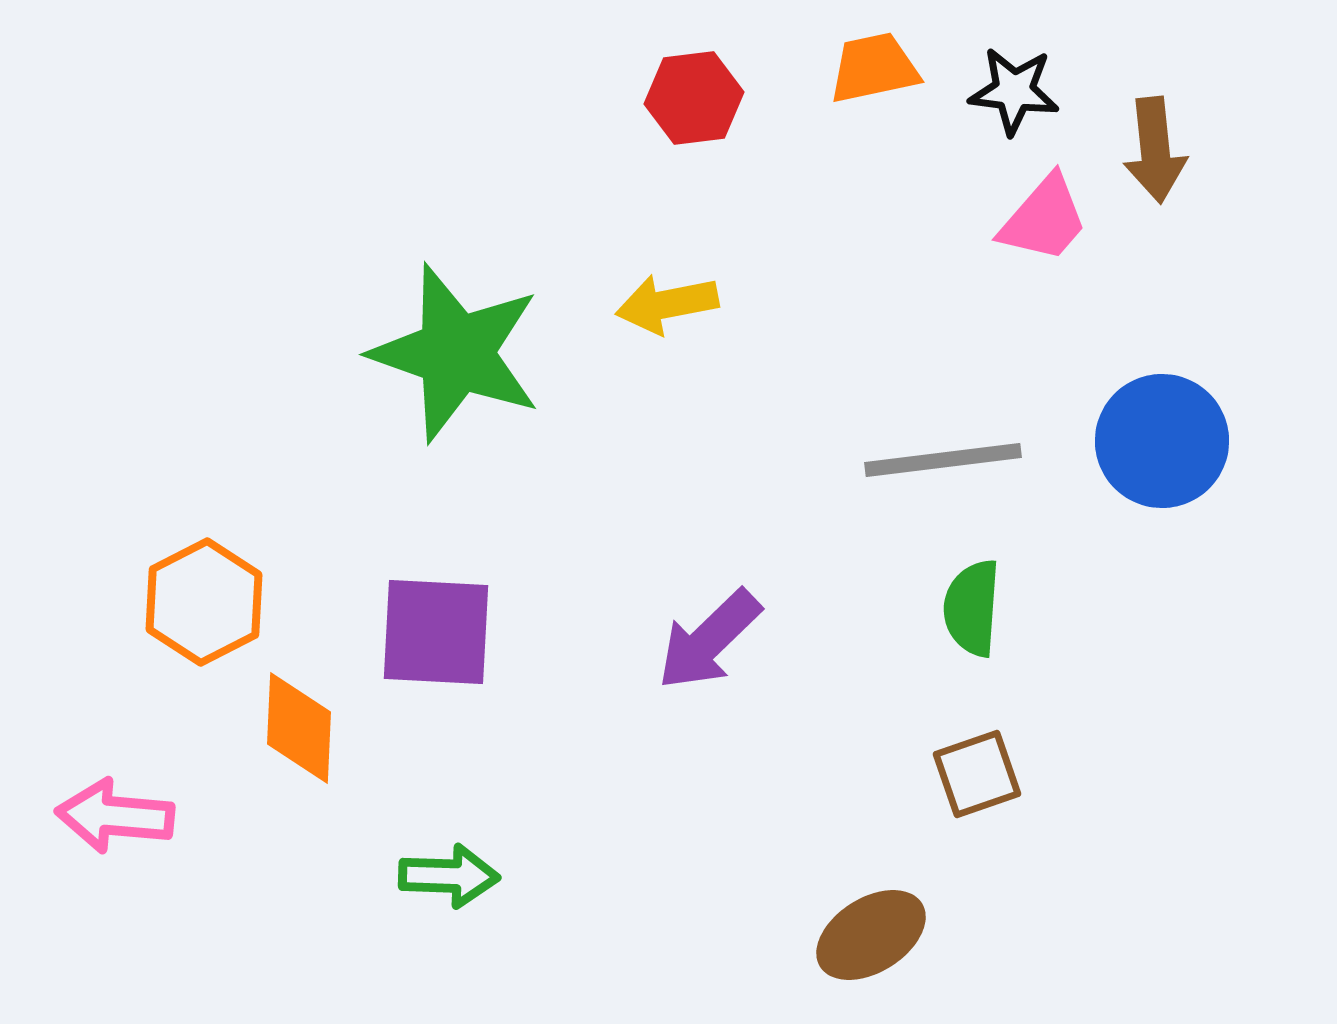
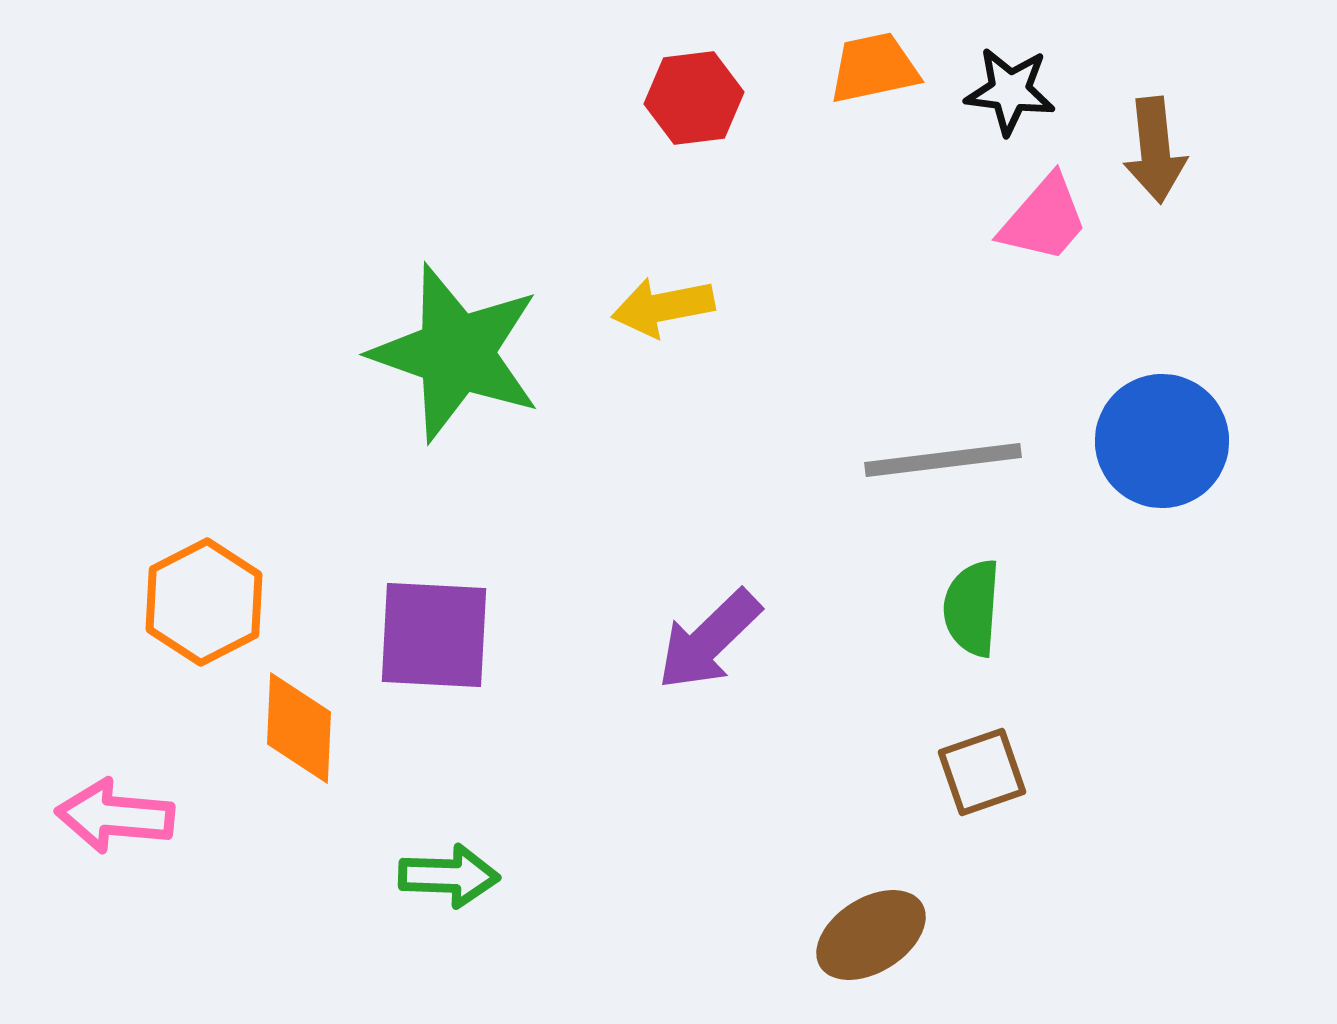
black star: moved 4 px left
yellow arrow: moved 4 px left, 3 px down
purple square: moved 2 px left, 3 px down
brown square: moved 5 px right, 2 px up
